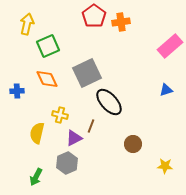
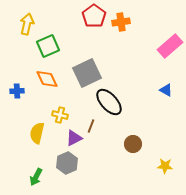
blue triangle: rotated 48 degrees clockwise
